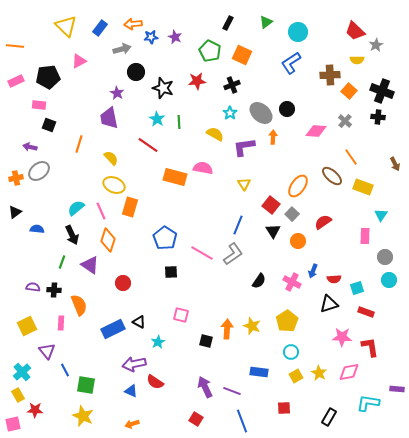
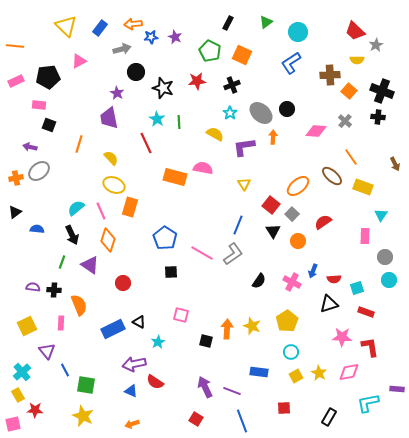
red line at (148, 145): moved 2 px left, 2 px up; rotated 30 degrees clockwise
orange ellipse at (298, 186): rotated 15 degrees clockwise
cyan L-shape at (368, 403): rotated 20 degrees counterclockwise
